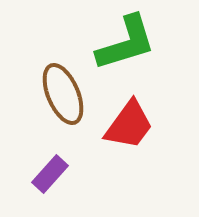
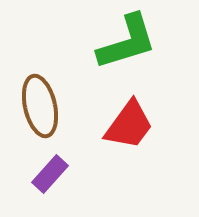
green L-shape: moved 1 px right, 1 px up
brown ellipse: moved 23 px left, 12 px down; rotated 10 degrees clockwise
